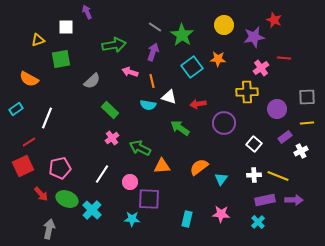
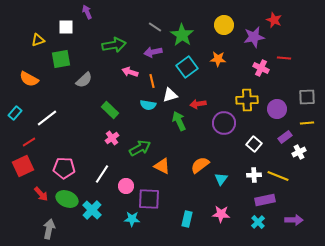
purple arrow at (153, 52): rotated 120 degrees counterclockwise
cyan square at (192, 67): moved 5 px left
pink cross at (261, 68): rotated 28 degrees counterclockwise
gray semicircle at (92, 81): moved 8 px left, 1 px up
yellow cross at (247, 92): moved 8 px down
white triangle at (169, 97): moved 1 px right, 2 px up; rotated 35 degrees counterclockwise
cyan rectangle at (16, 109): moved 1 px left, 4 px down; rotated 16 degrees counterclockwise
white line at (47, 118): rotated 30 degrees clockwise
green arrow at (180, 128): moved 1 px left, 7 px up; rotated 30 degrees clockwise
green arrow at (140, 148): rotated 125 degrees clockwise
white cross at (301, 151): moved 2 px left, 1 px down
orange triangle at (162, 166): rotated 30 degrees clockwise
orange semicircle at (199, 167): moved 1 px right, 2 px up
pink pentagon at (60, 168): moved 4 px right; rotated 15 degrees clockwise
pink circle at (130, 182): moved 4 px left, 4 px down
purple arrow at (294, 200): moved 20 px down
